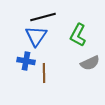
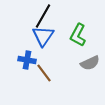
black line: moved 1 px up; rotated 45 degrees counterclockwise
blue triangle: moved 7 px right
blue cross: moved 1 px right, 1 px up
brown line: rotated 36 degrees counterclockwise
